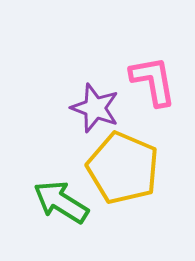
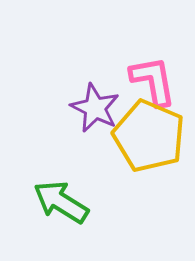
purple star: rotated 6 degrees clockwise
yellow pentagon: moved 26 px right, 32 px up
